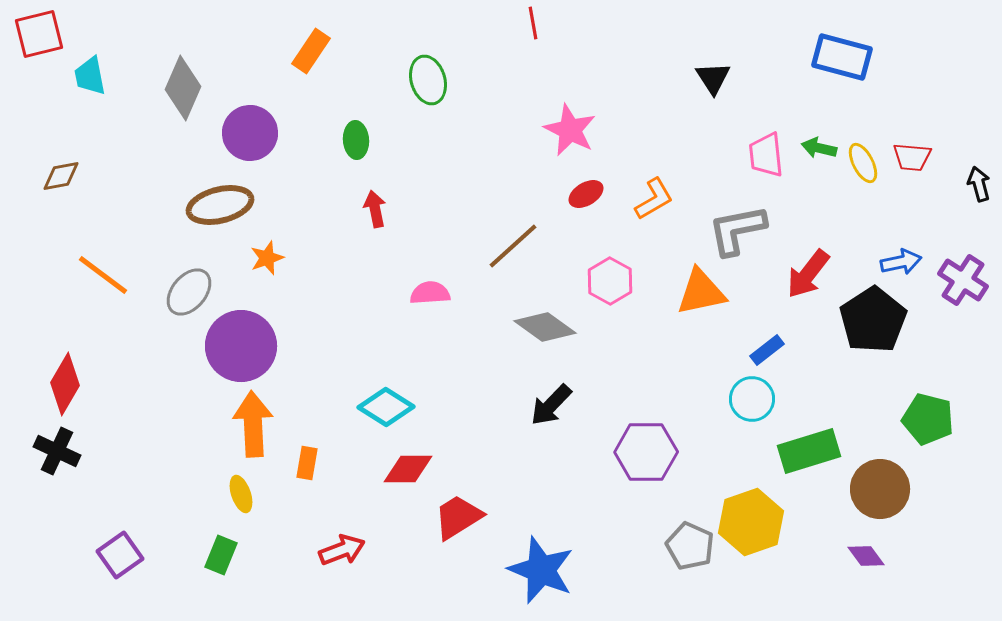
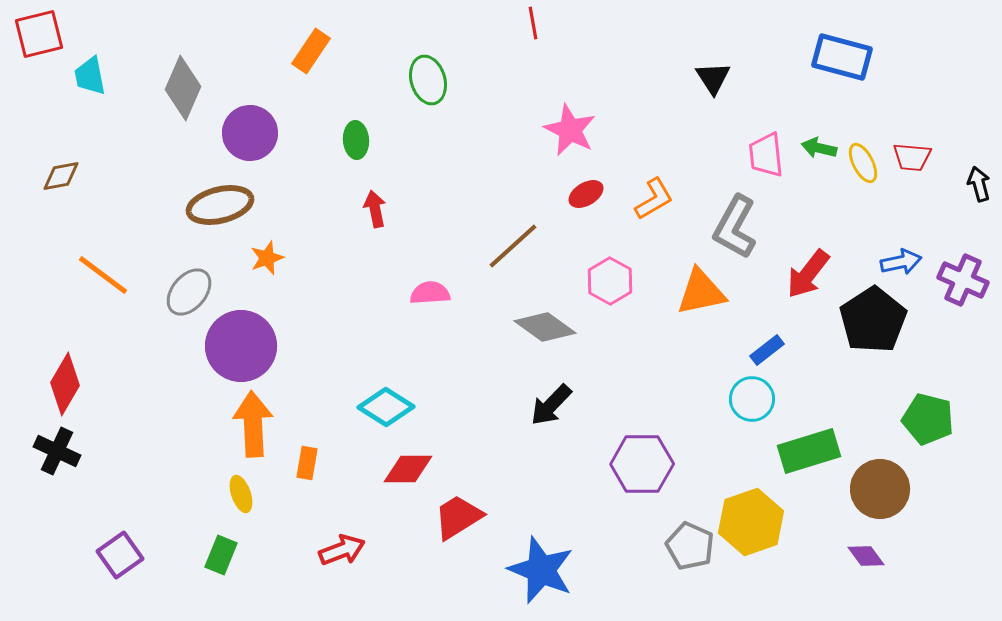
gray L-shape at (737, 230): moved 2 px left, 3 px up; rotated 50 degrees counterclockwise
purple cross at (963, 280): rotated 9 degrees counterclockwise
purple hexagon at (646, 452): moved 4 px left, 12 px down
